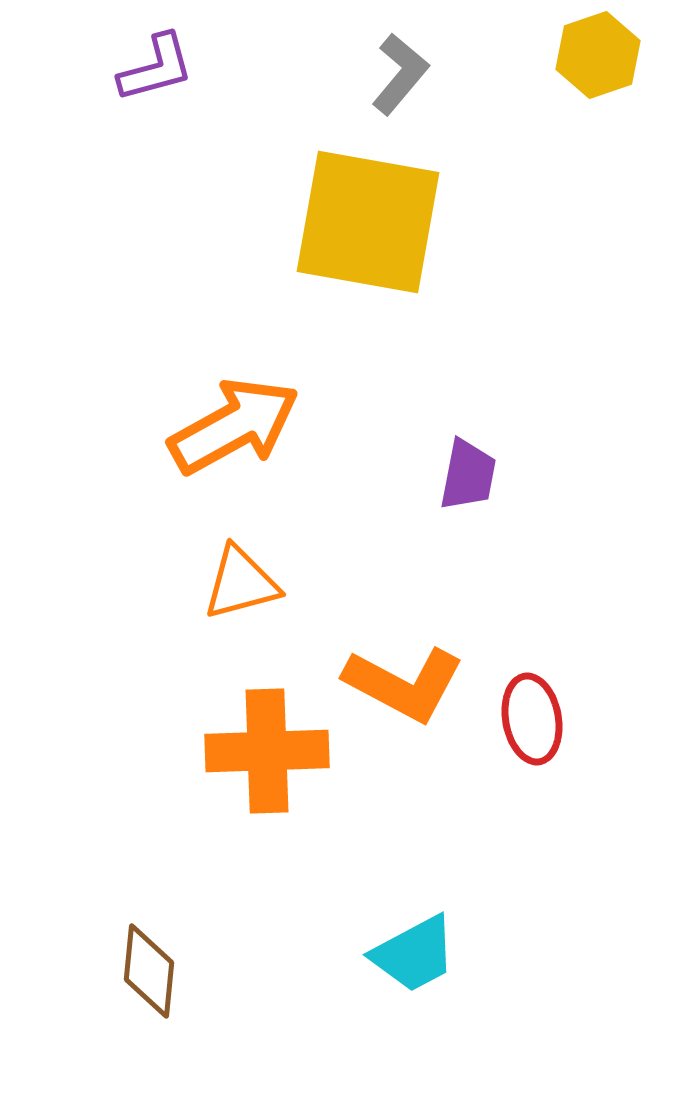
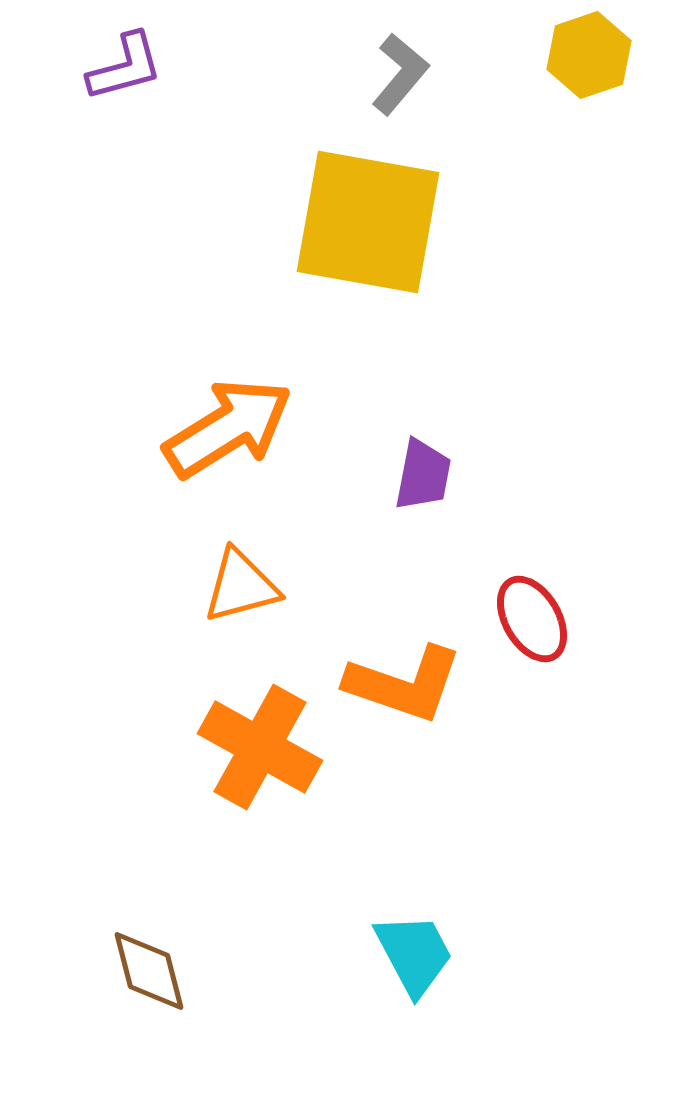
yellow hexagon: moved 9 px left
purple L-shape: moved 31 px left, 1 px up
orange arrow: moved 6 px left, 2 px down; rotated 3 degrees counterclockwise
purple trapezoid: moved 45 px left
orange triangle: moved 3 px down
orange L-shape: rotated 9 degrees counterclockwise
red ellipse: moved 100 px up; rotated 20 degrees counterclockwise
orange cross: moved 7 px left, 4 px up; rotated 31 degrees clockwise
cyan trapezoid: rotated 90 degrees counterclockwise
brown diamond: rotated 20 degrees counterclockwise
